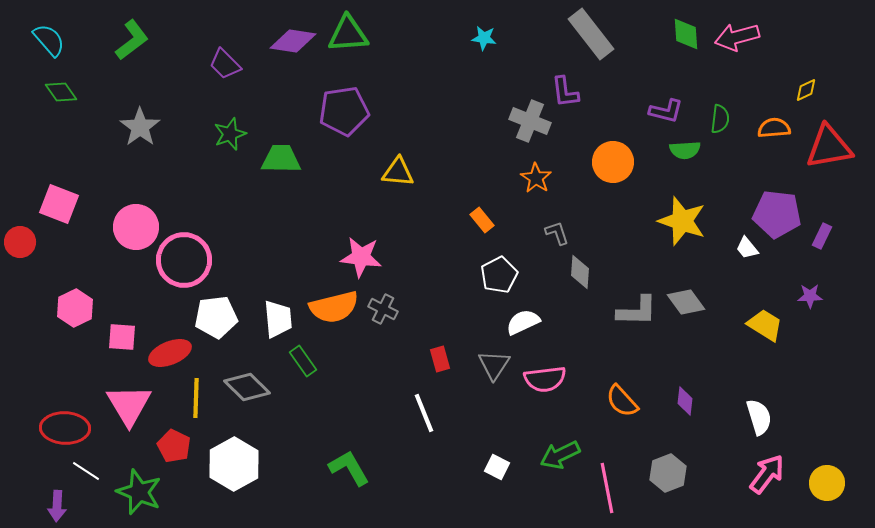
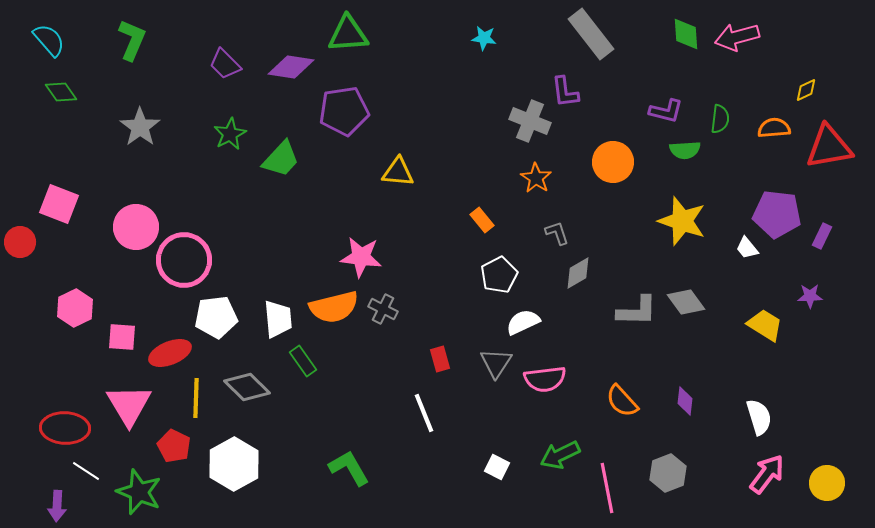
green L-shape at (132, 40): rotated 30 degrees counterclockwise
purple diamond at (293, 41): moved 2 px left, 26 px down
green star at (230, 134): rotated 8 degrees counterclockwise
green trapezoid at (281, 159): rotated 132 degrees clockwise
gray diamond at (580, 272): moved 2 px left, 1 px down; rotated 56 degrees clockwise
gray triangle at (494, 365): moved 2 px right, 2 px up
